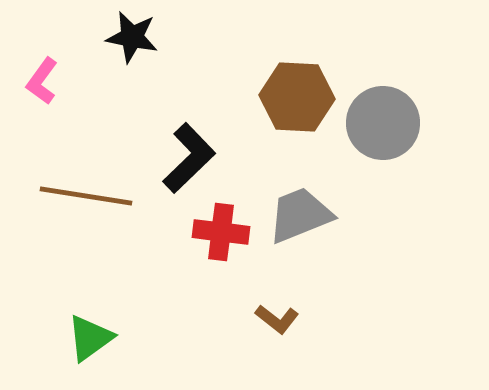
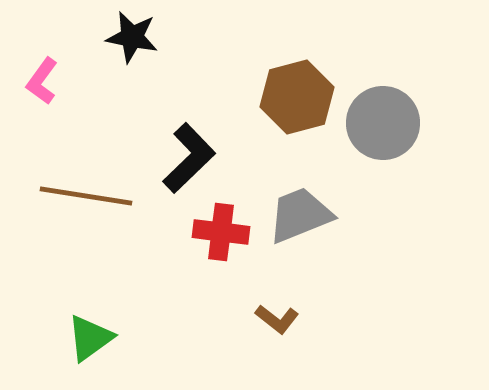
brown hexagon: rotated 18 degrees counterclockwise
